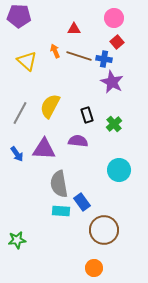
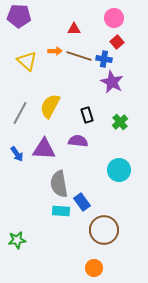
orange arrow: rotated 112 degrees clockwise
green cross: moved 6 px right, 2 px up
